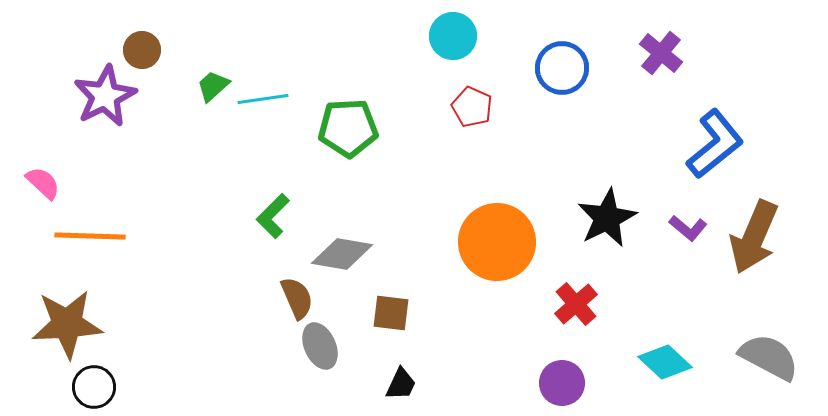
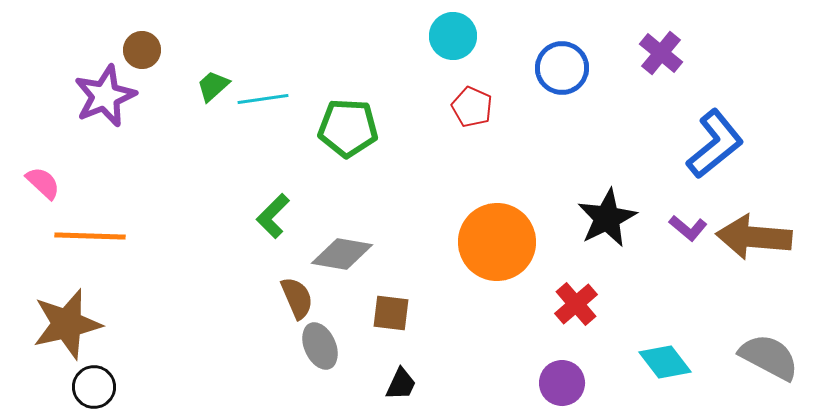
purple star: rotated 4 degrees clockwise
green pentagon: rotated 6 degrees clockwise
brown arrow: rotated 72 degrees clockwise
brown star: rotated 10 degrees counterclockwise
cyan diamond: rotated 10 degrees clockwise
